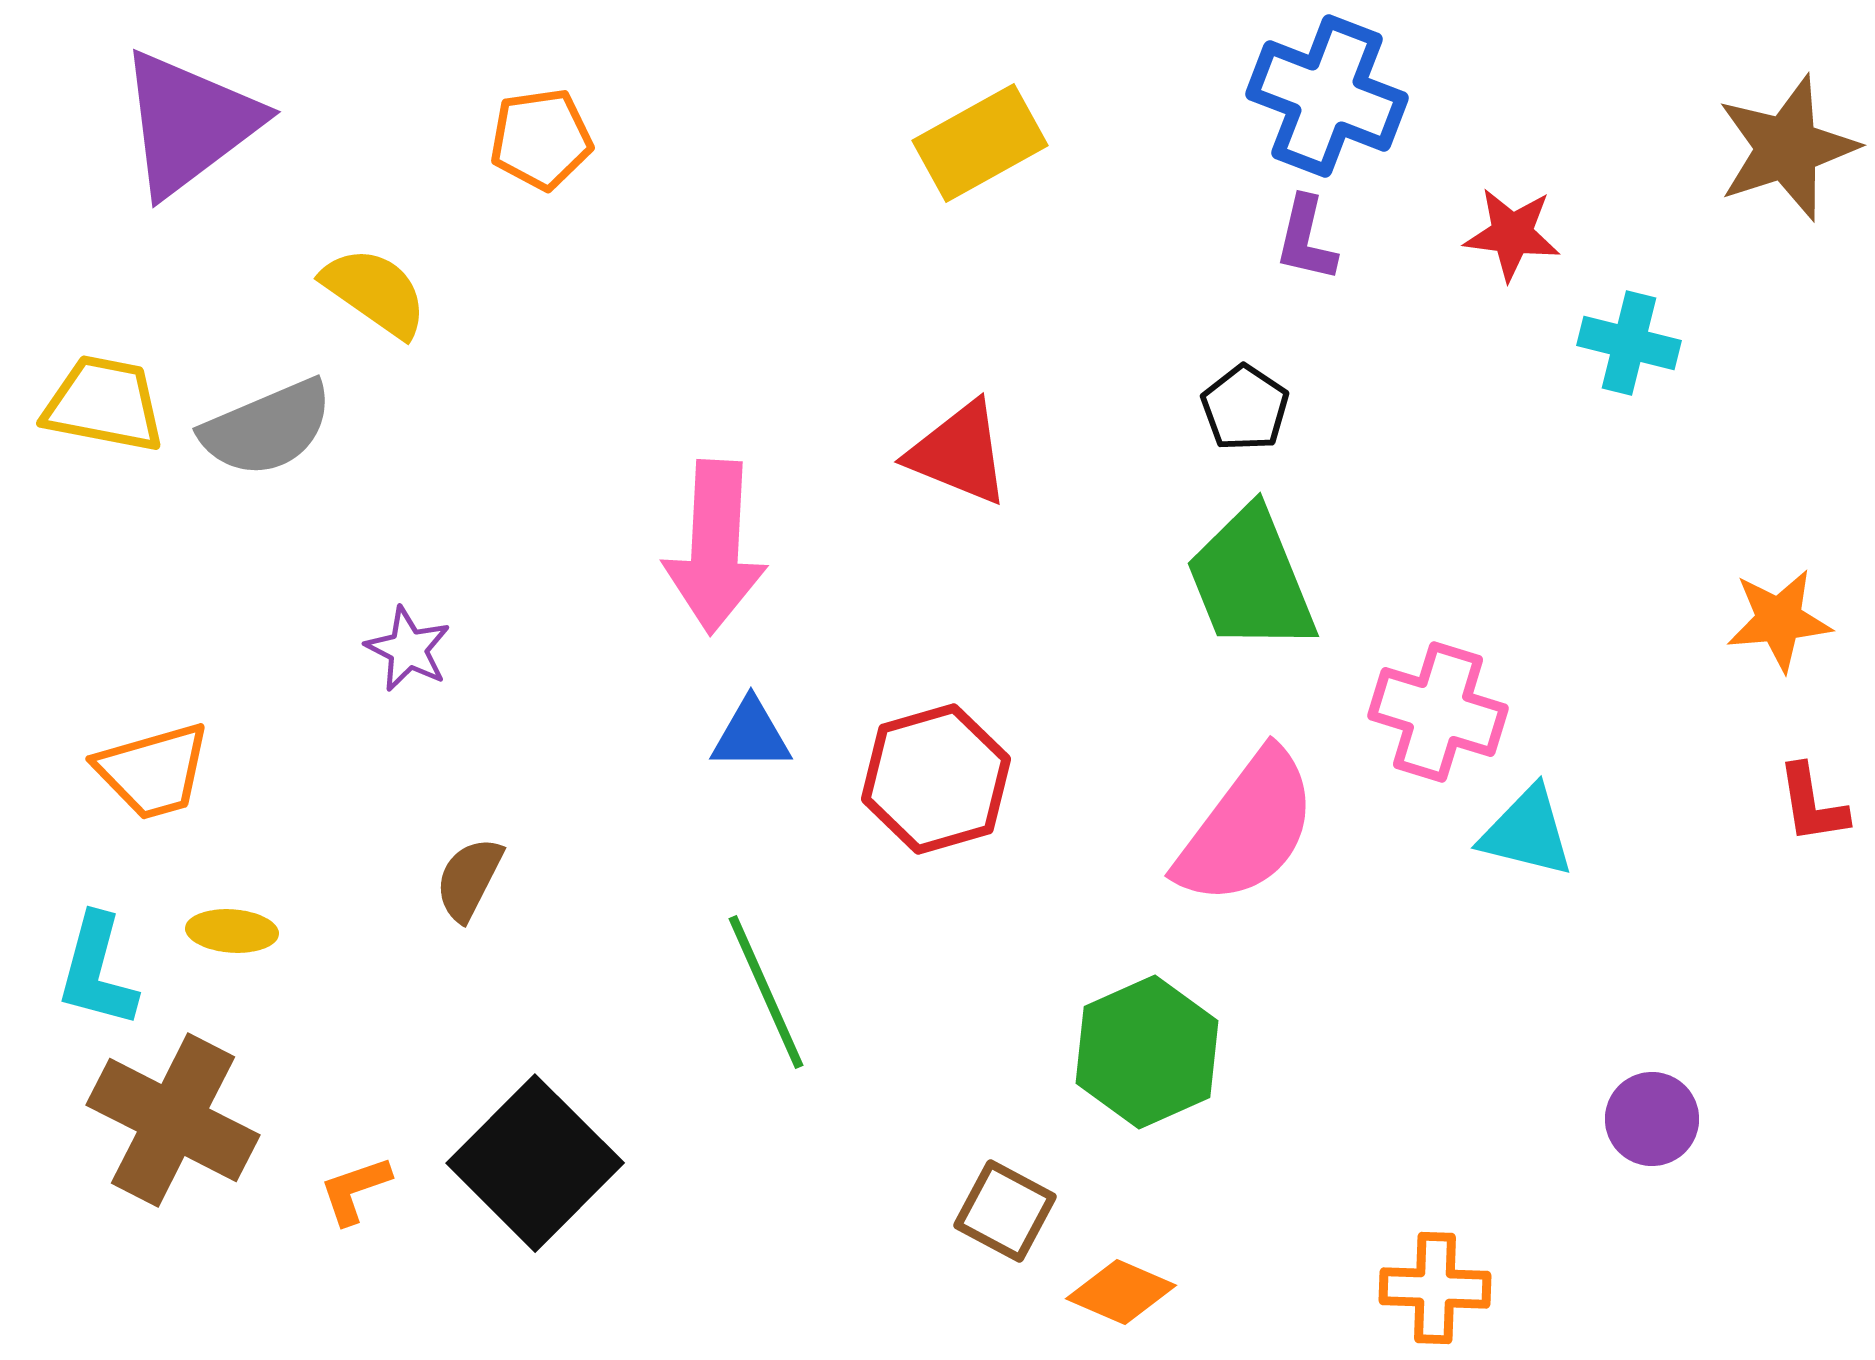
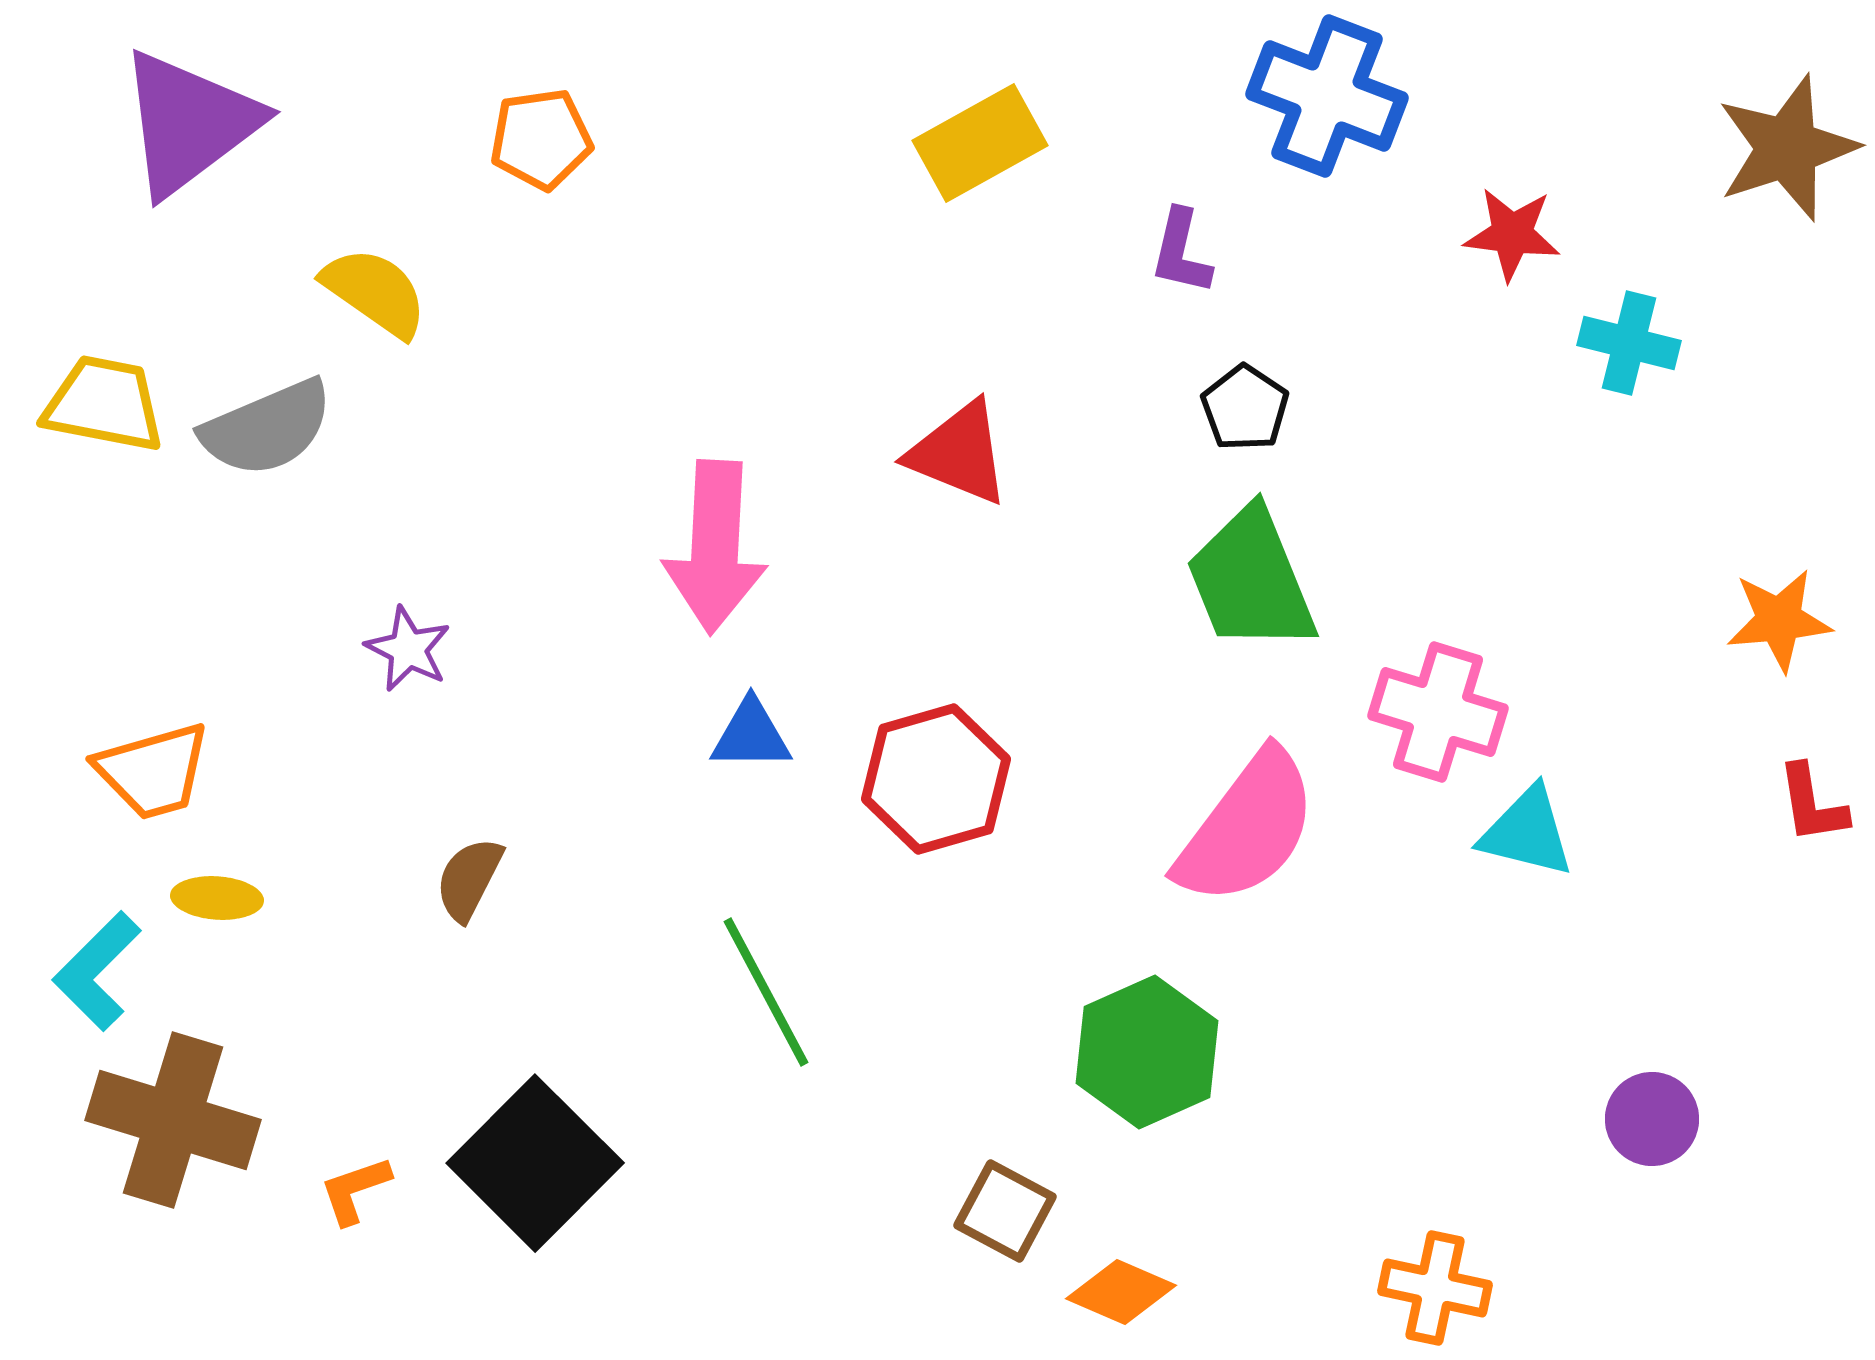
purple L-shape: moved 125 px left, 13 px down
yellow ellipse: moved 15 px left, 33 px up
cyan L-shape: rotated 30 degrees clockwise
green line: rotated 4 degrees counterclockwise
brown cross: rotated 10 degrees counterclockwise
orange cross: rotated 10 degrees clockwise
